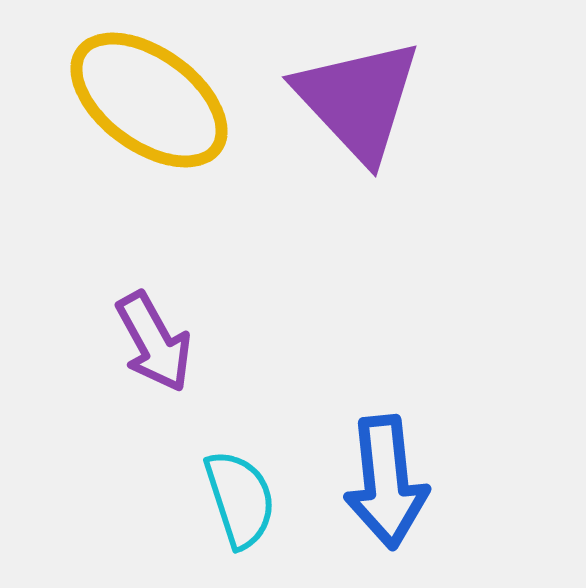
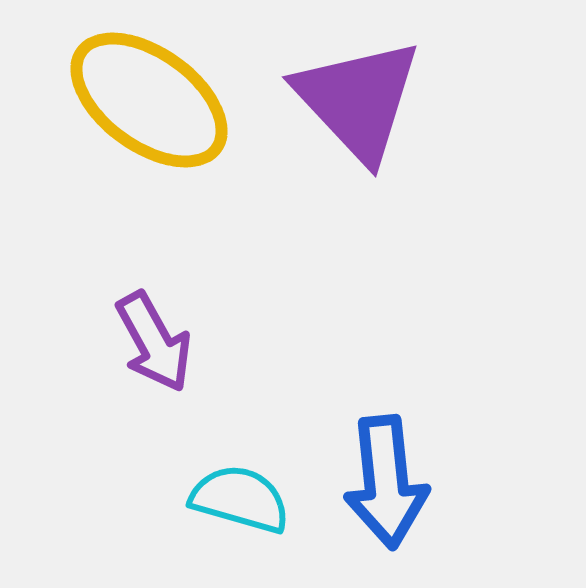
cyan semicircle: rotated 56 degrees counterclockwise
